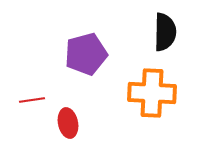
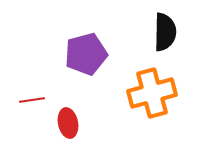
orange cross: rotated 18 degrees counterclockwise
